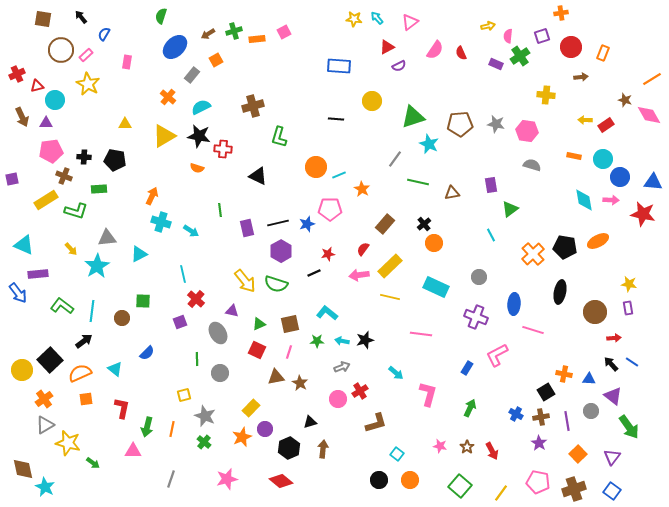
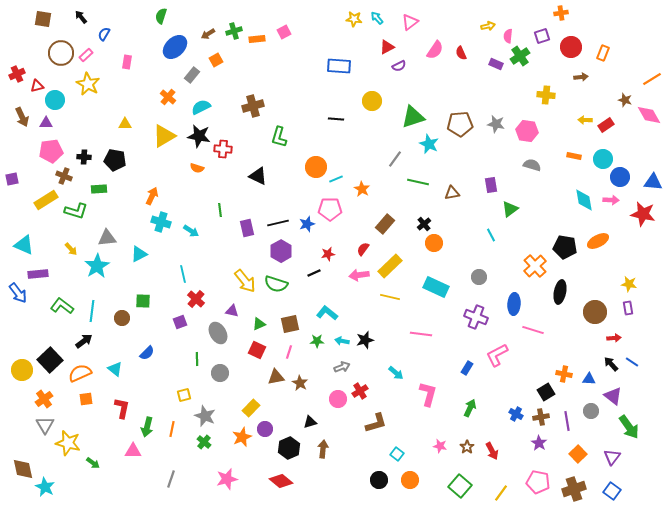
brown circle at (61, 50): moved 3 px down
cyan line at (339, 175): moved 3 px left, 4 px down
orange cross at (533, 254): moved 2 px right, 12 px down
gray triangle at (45, 425): rotated 30 degrees counterclockwise
